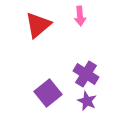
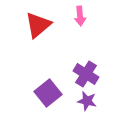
purple star: rotated 12 degrees counterclockwise
